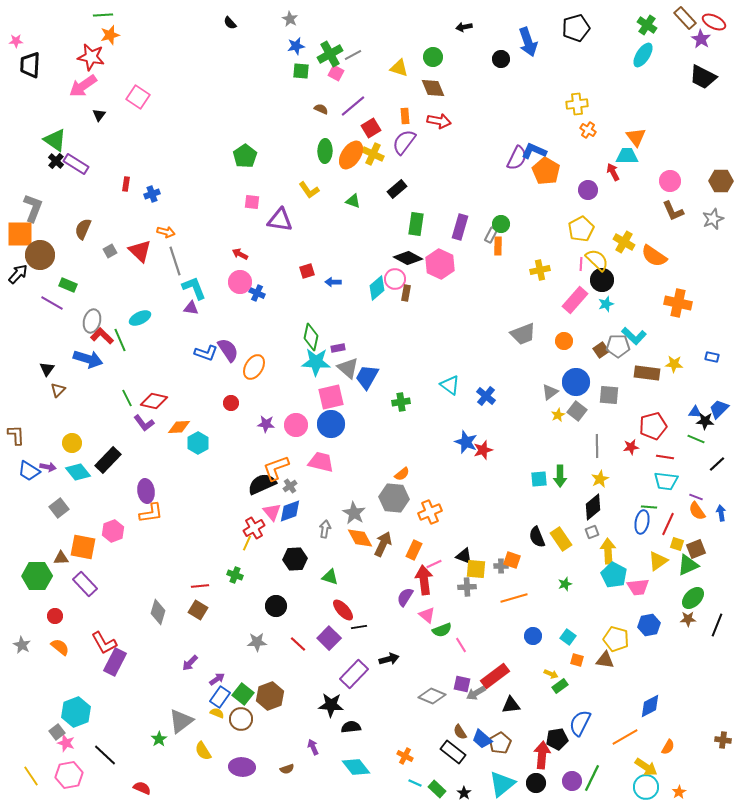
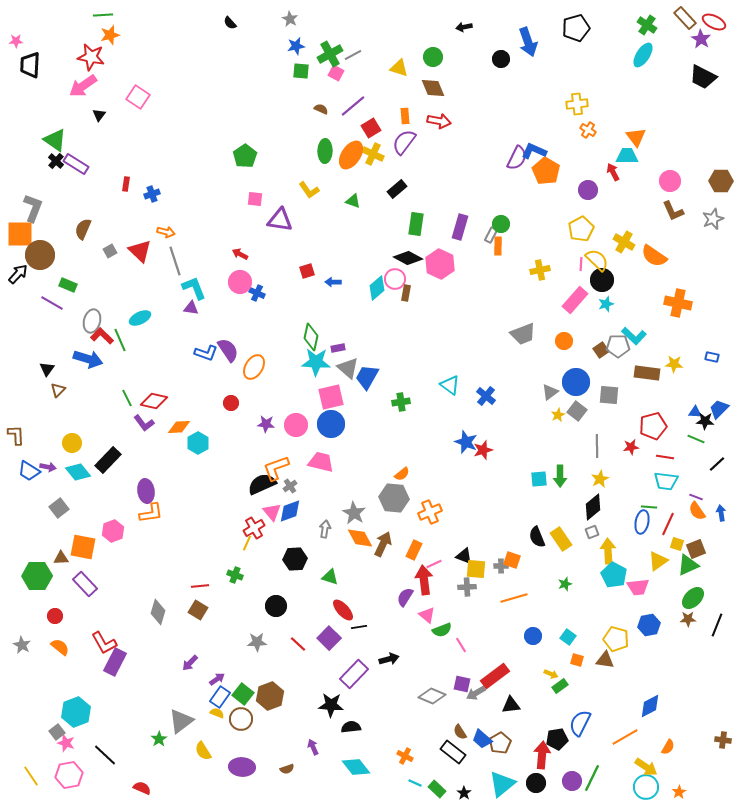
pink square at (252, 202): moved 3 px right, 3 px up
